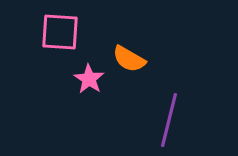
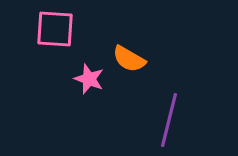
pink square: moved 5 px left, 3 px up
pink star: rotated 12 degrees counterclockwise
